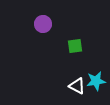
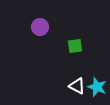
purple circle: moved 3 px left, 3 px down
cyan star: moved 1 px right, 6 px down; rotated 30 degrees clockwise
